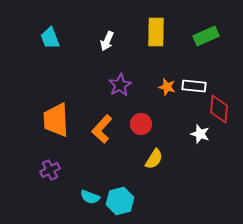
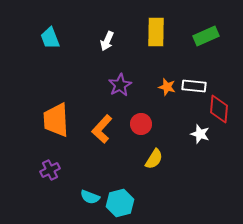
cyan hexagon: moved 2 px down
